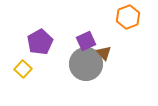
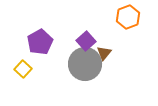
purple square: rotated 18 degrees counterclockwise
brown triangle: rotated 21 degrees clockwise
gray circle: moved 1 px left
